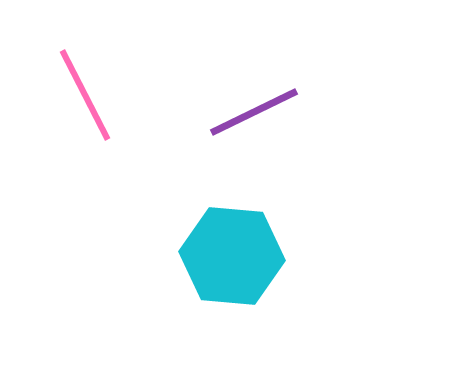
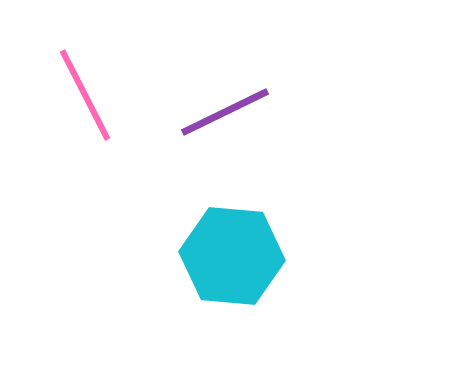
purple line: moved 29 px left
